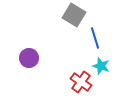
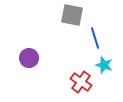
gray square: moved 2 px left; rotated 20 degrees counterclockwise
cyan star: moved 3 px right, 1 px up
